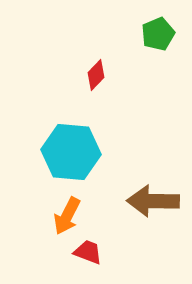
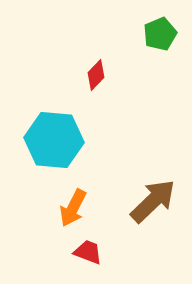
green pentagon: moved 2 px right
cyan hexagon: moved 17 px left, 12 px up
brown arrow: rotated 135 degrees clockwise
orange arrow: moved 6 px right, 8 px up
